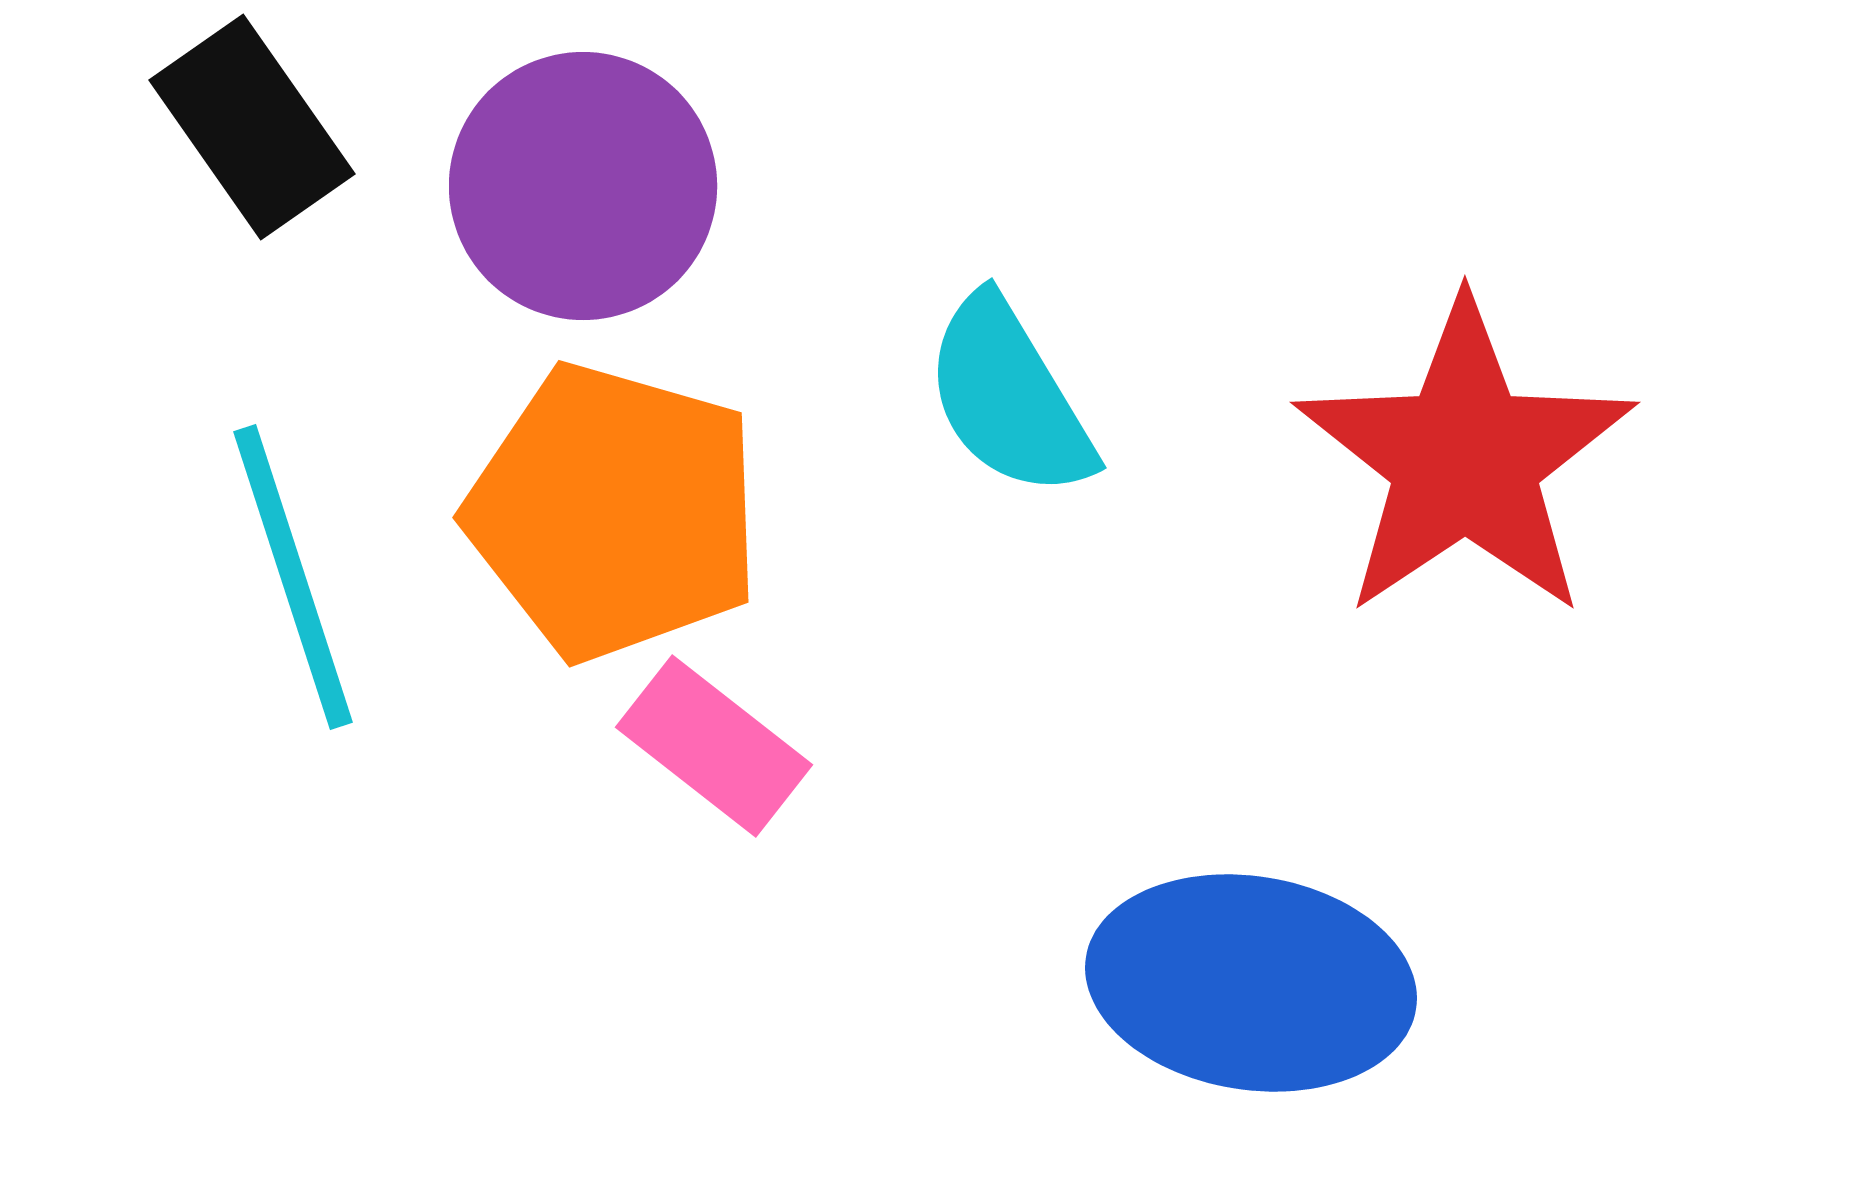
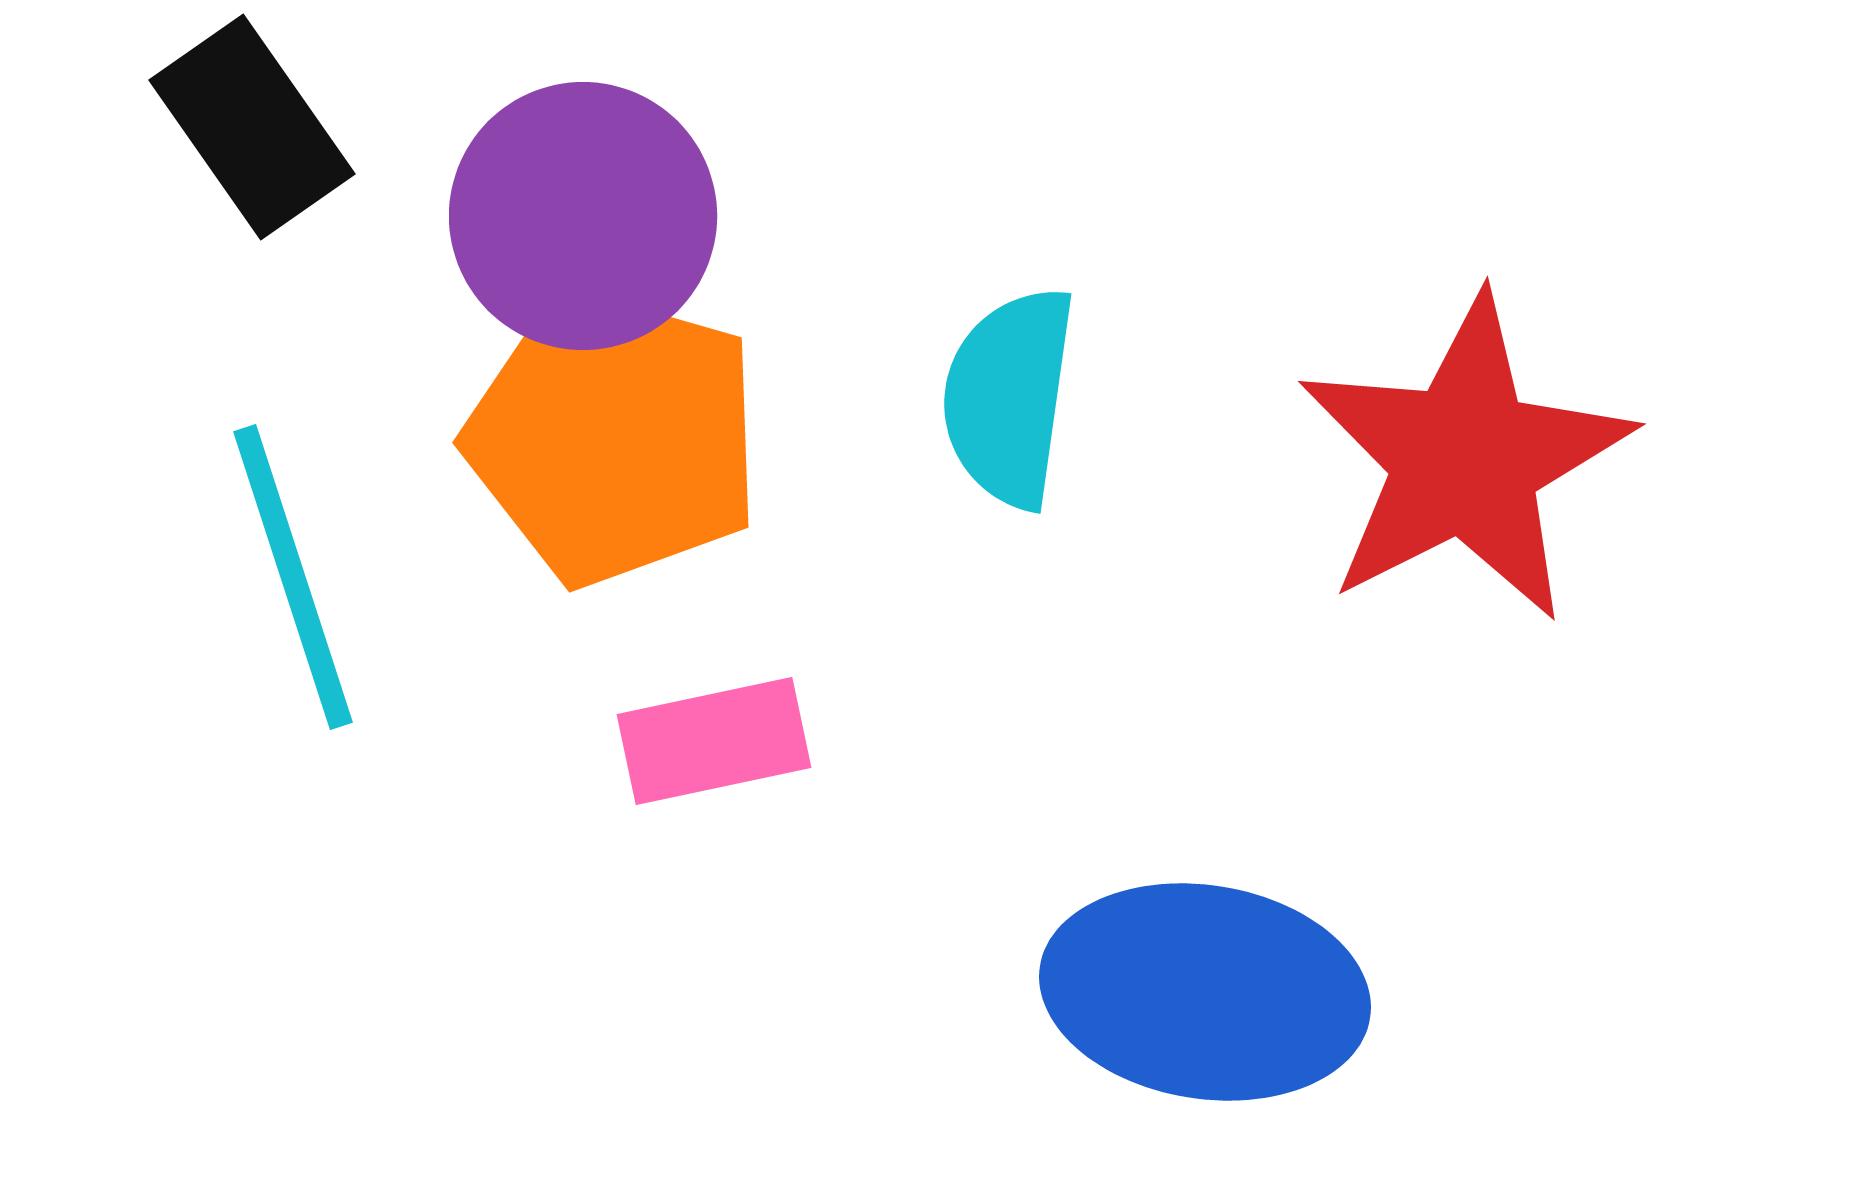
purple circle: moved 30 px down
cyan semicircle: rotated 39 degrees clockwise
red star: rotated 7 degrees clockwise
orange pentagon: moved 75 px up
pink rectangle: moved 5 px up; rotated 50 degrees counterclockwise
blue ellipse: moved 46 px left, 9 px down
